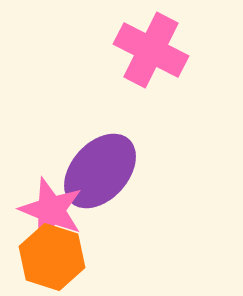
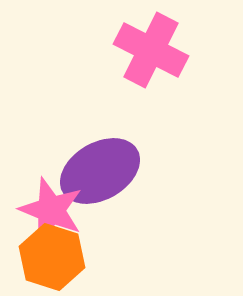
purple ellipse: rotated 18 degrees clockwise
